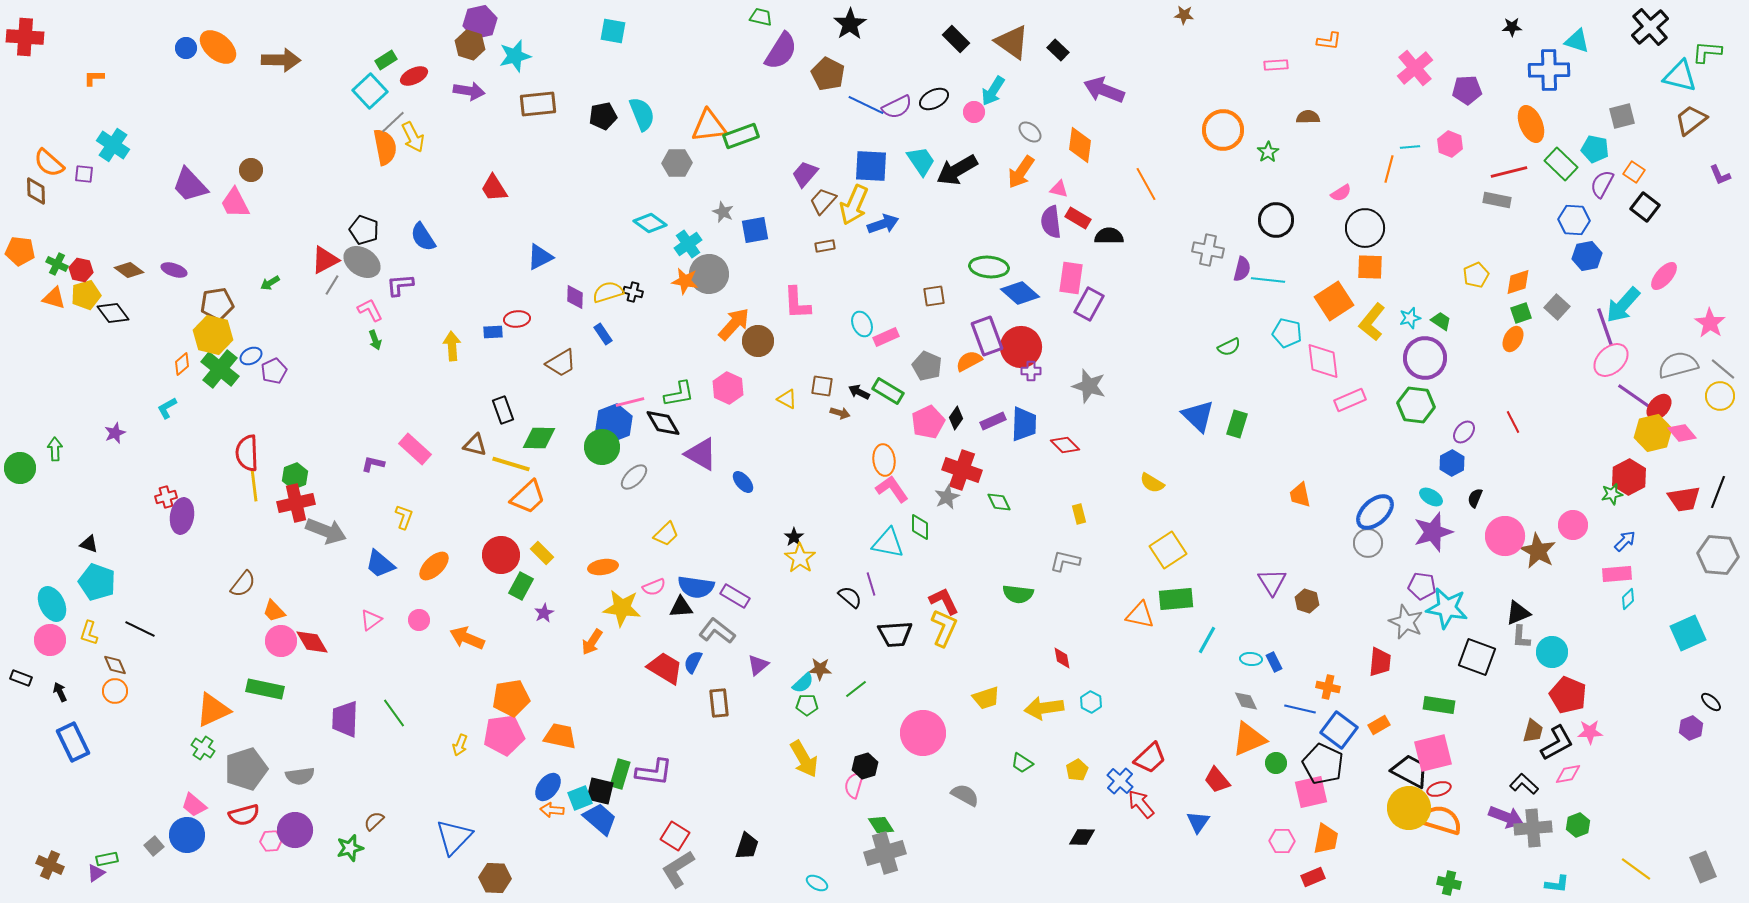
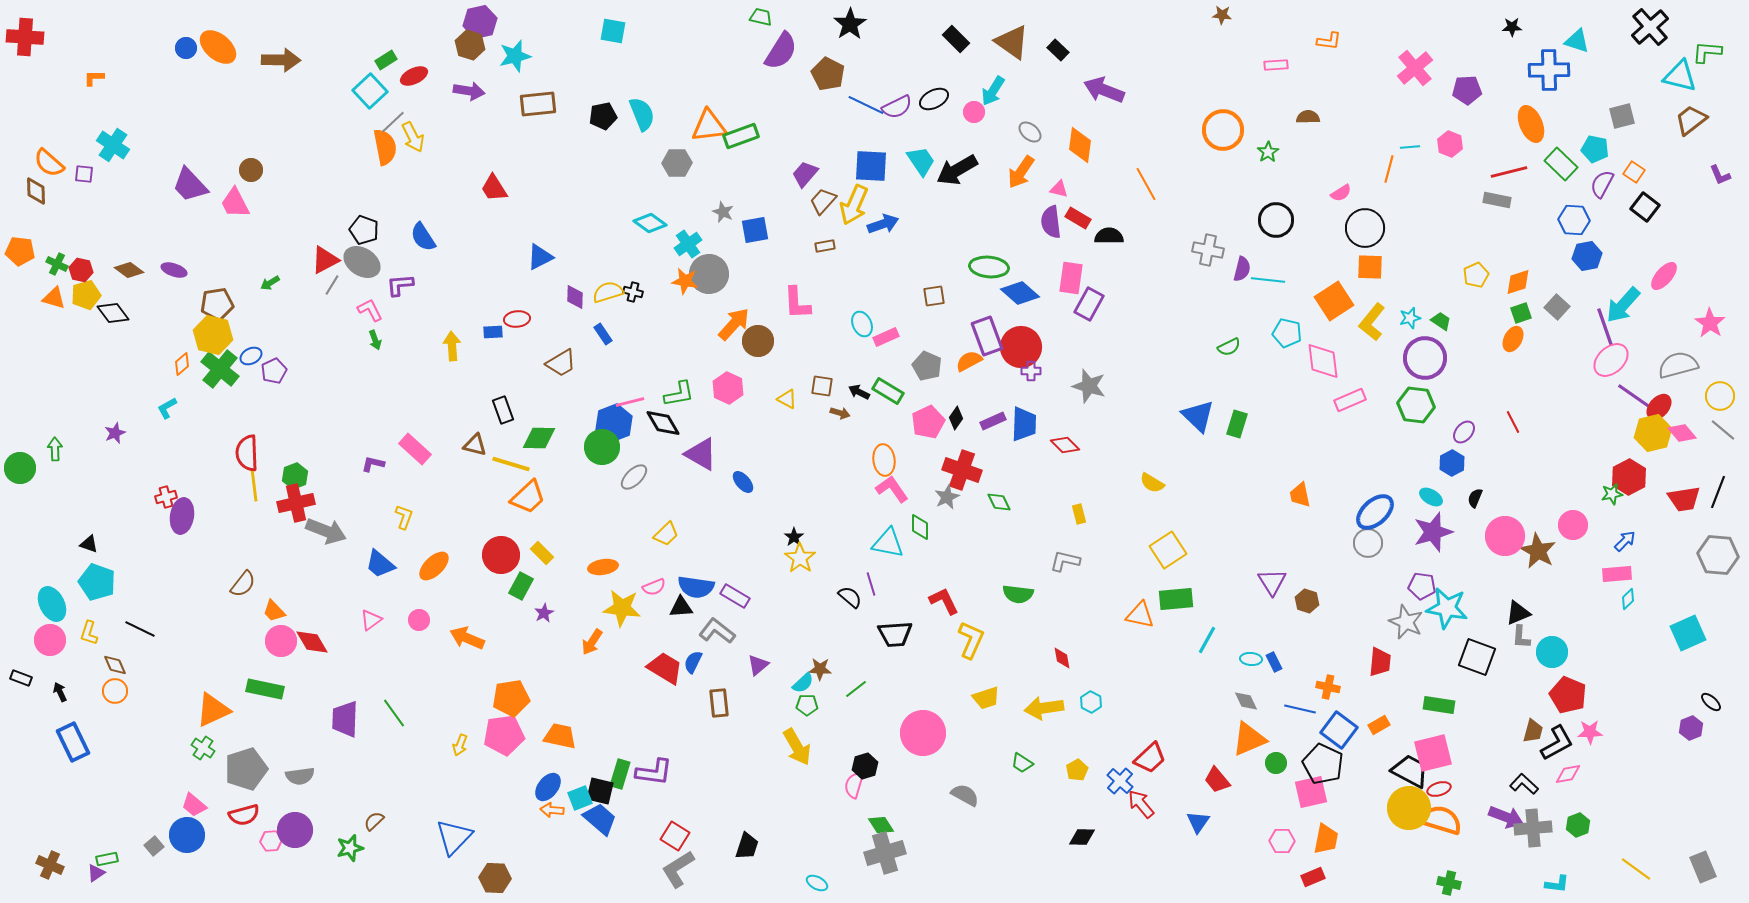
brown star at (1184, 15): moved 38 px right
gray line at (1723, 369): moved 61 px down
yellow L-shape at (944, 628): moved 27 px right, 12 px down
yellow arrow at (804, 759): moved 7 px left, 12 px up
